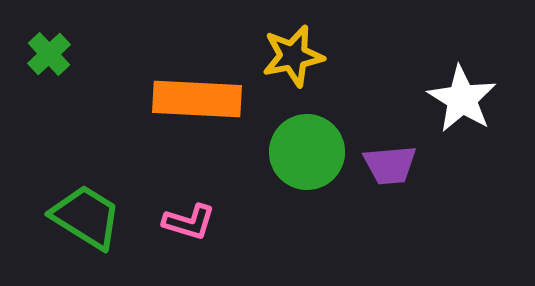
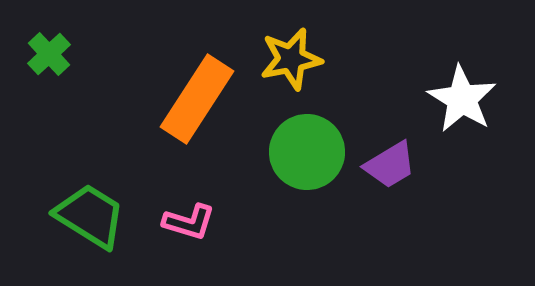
yellow star: moved 2 px left, 3 px down
orange rectangle: rotated 60 degrees counterclockwise
purple trapezoid: rotated 26 degrees counterclockwise
green trapezoid: moved 4 px right, 1 px up
